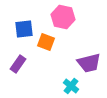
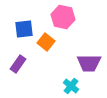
orange square: rotated 18 degrees clockwise
purple trapezoid: rotated 15 degrees clockwise
